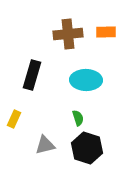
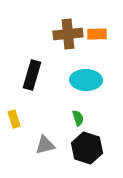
orange rectangle: moved 9 px left, 2 px down
yellow rectangle: rotated 42 degrees counterclockwise
